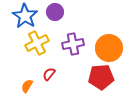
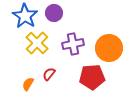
purple circle: moved 1 px left, 1 px down
yellow cross: rotated 20 degrees counterclockwise
red pentagon: moved 9 px left
orange semicircle: moved 1 px right, 2 px up
